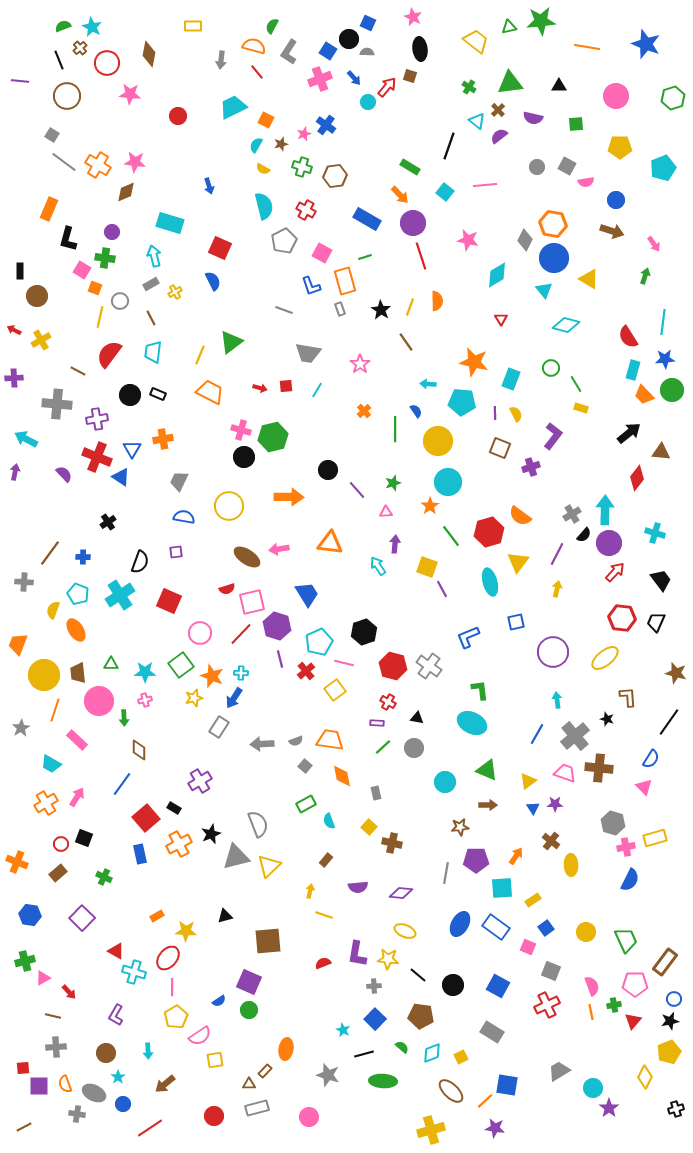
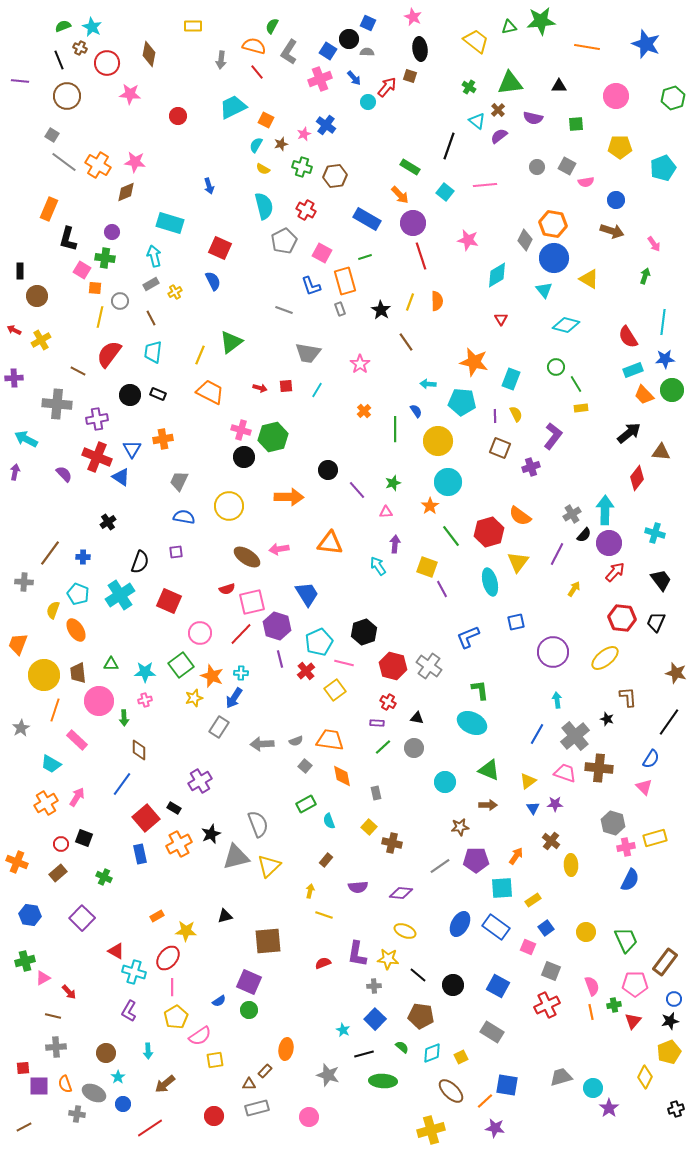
brown cross at (80, 48): rotated 24 degrees counterclockwise
orange square at (95, 288): rotated 16 degrees counterclockwise
yellow line at (410, 307): moved 5 px up
green circle at (551, 368): moved 5 px right, 1 px up
cyan rectangle at (633, 370): rotated 54 degrees clockwise
yellow rectangle at (581, 408): rotated 24 degrees counterclockwise
purple line at (495, 413): moved 3 px down
yellow arrow at (557, 589): moved 17 px right; rotated 21 degrees clockwise
green triangle at (487, 770): moved 2 px right
gray line at (446, 873): moved 6 px left, 7 px up; rotated 45 degrees clockwise
purple L-shape at (116, 1015): moved 13 px right, 4 px up
gray trapezoid at (559, 1071): moved 2 px right, 6 px down; rotated 15 degrees clockwise
